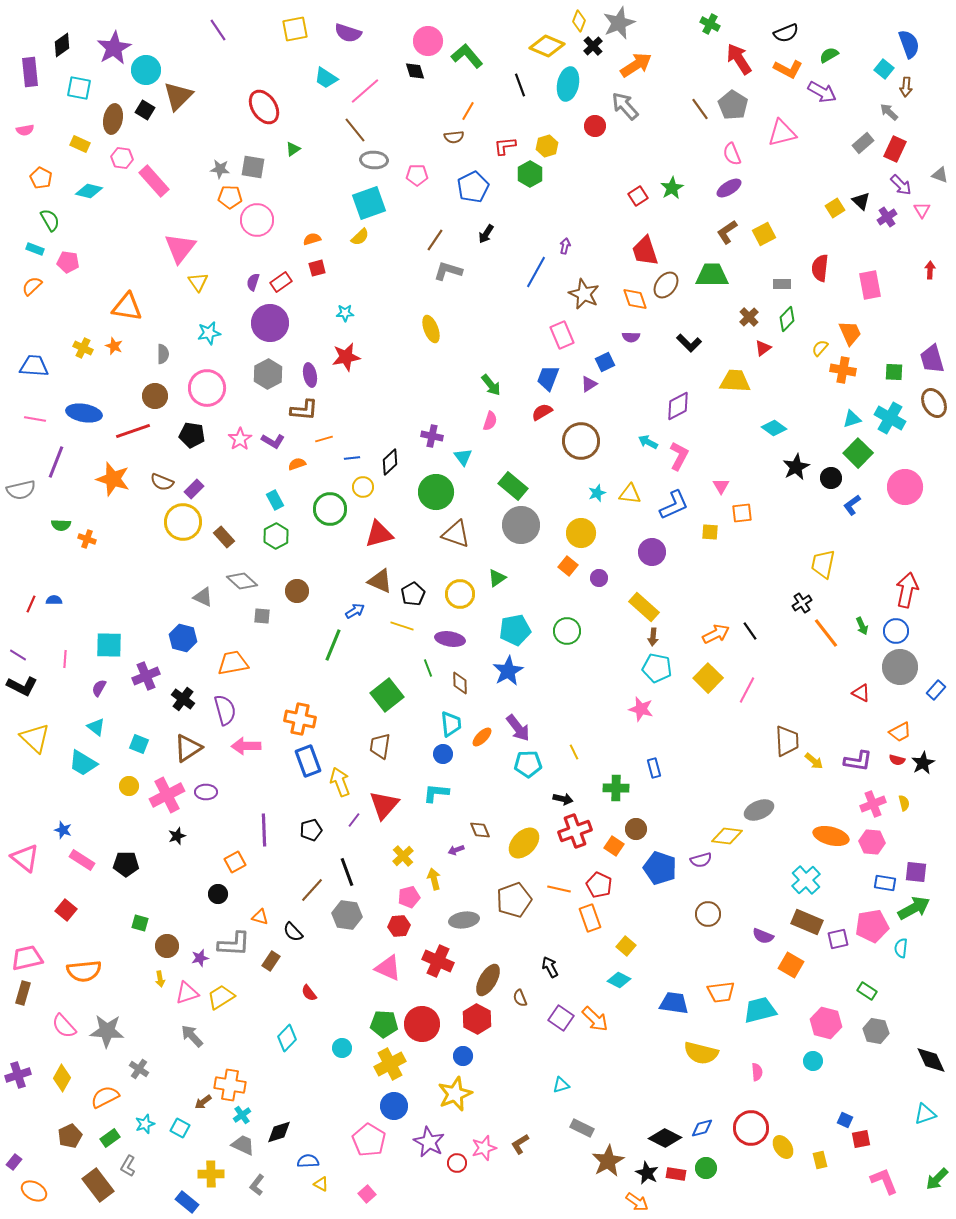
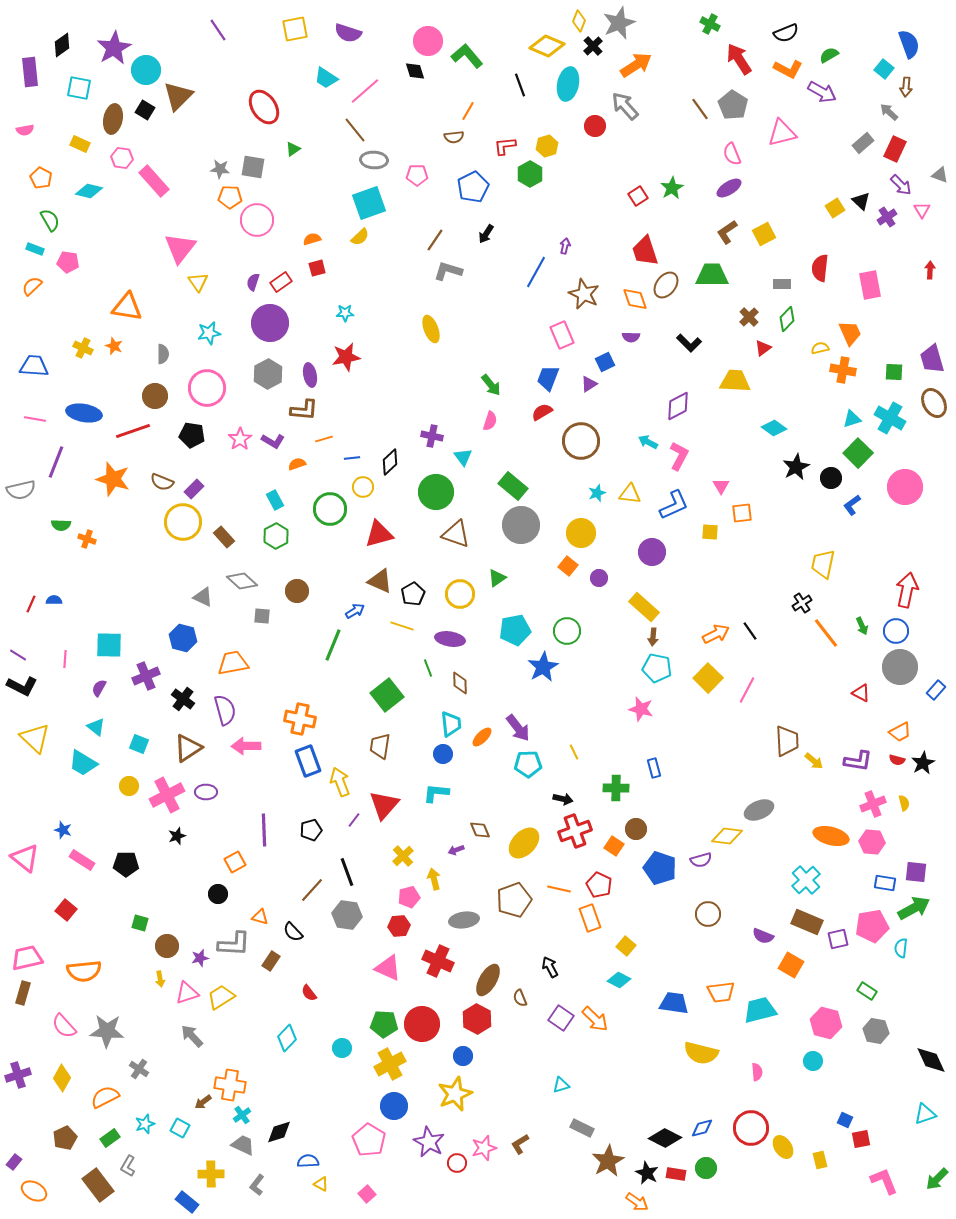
yellow semicircle at (820, 348): rotated 36 degrees clockwise
blue star at (508, 671): moved 35 px right, 4 px up
brown pentagon at (70, 1136): moved 5 px left, 2 px down
